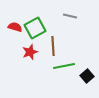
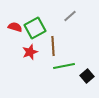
gray line: rotated 56 degrees counterclockwise
